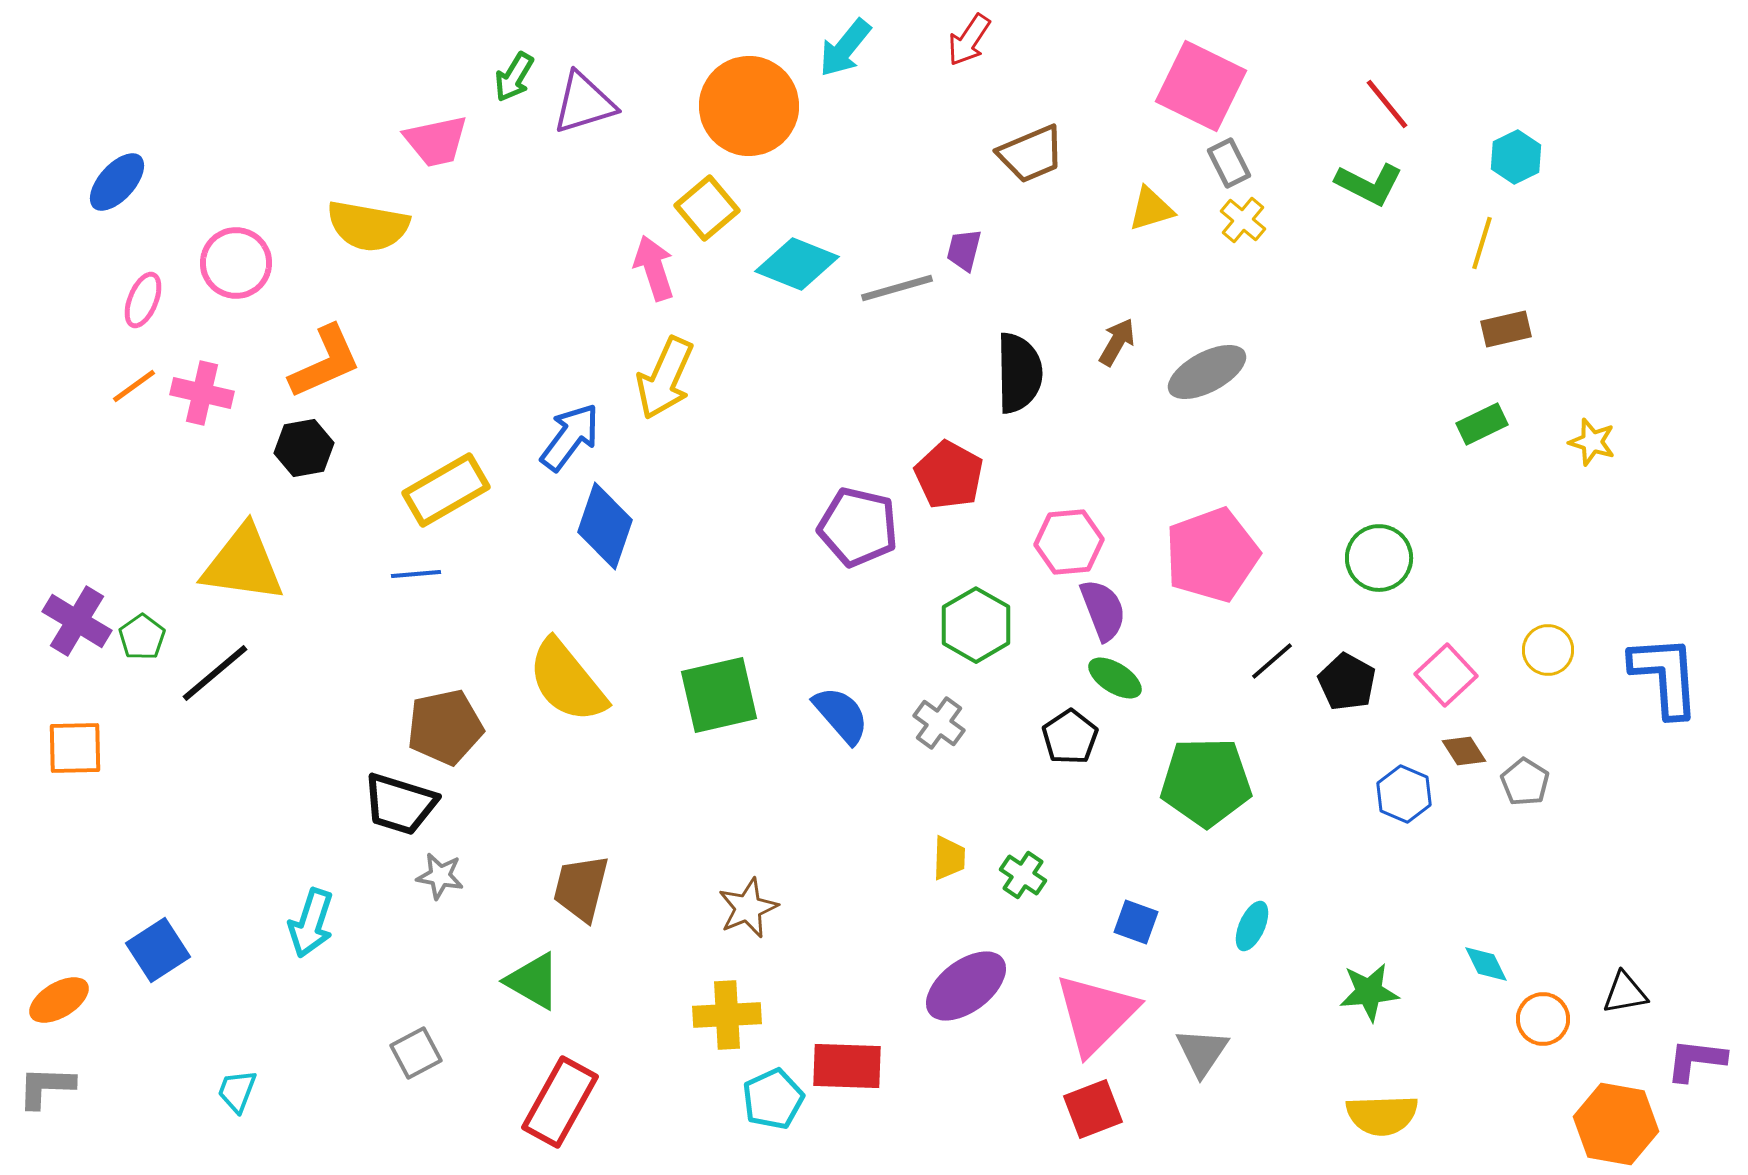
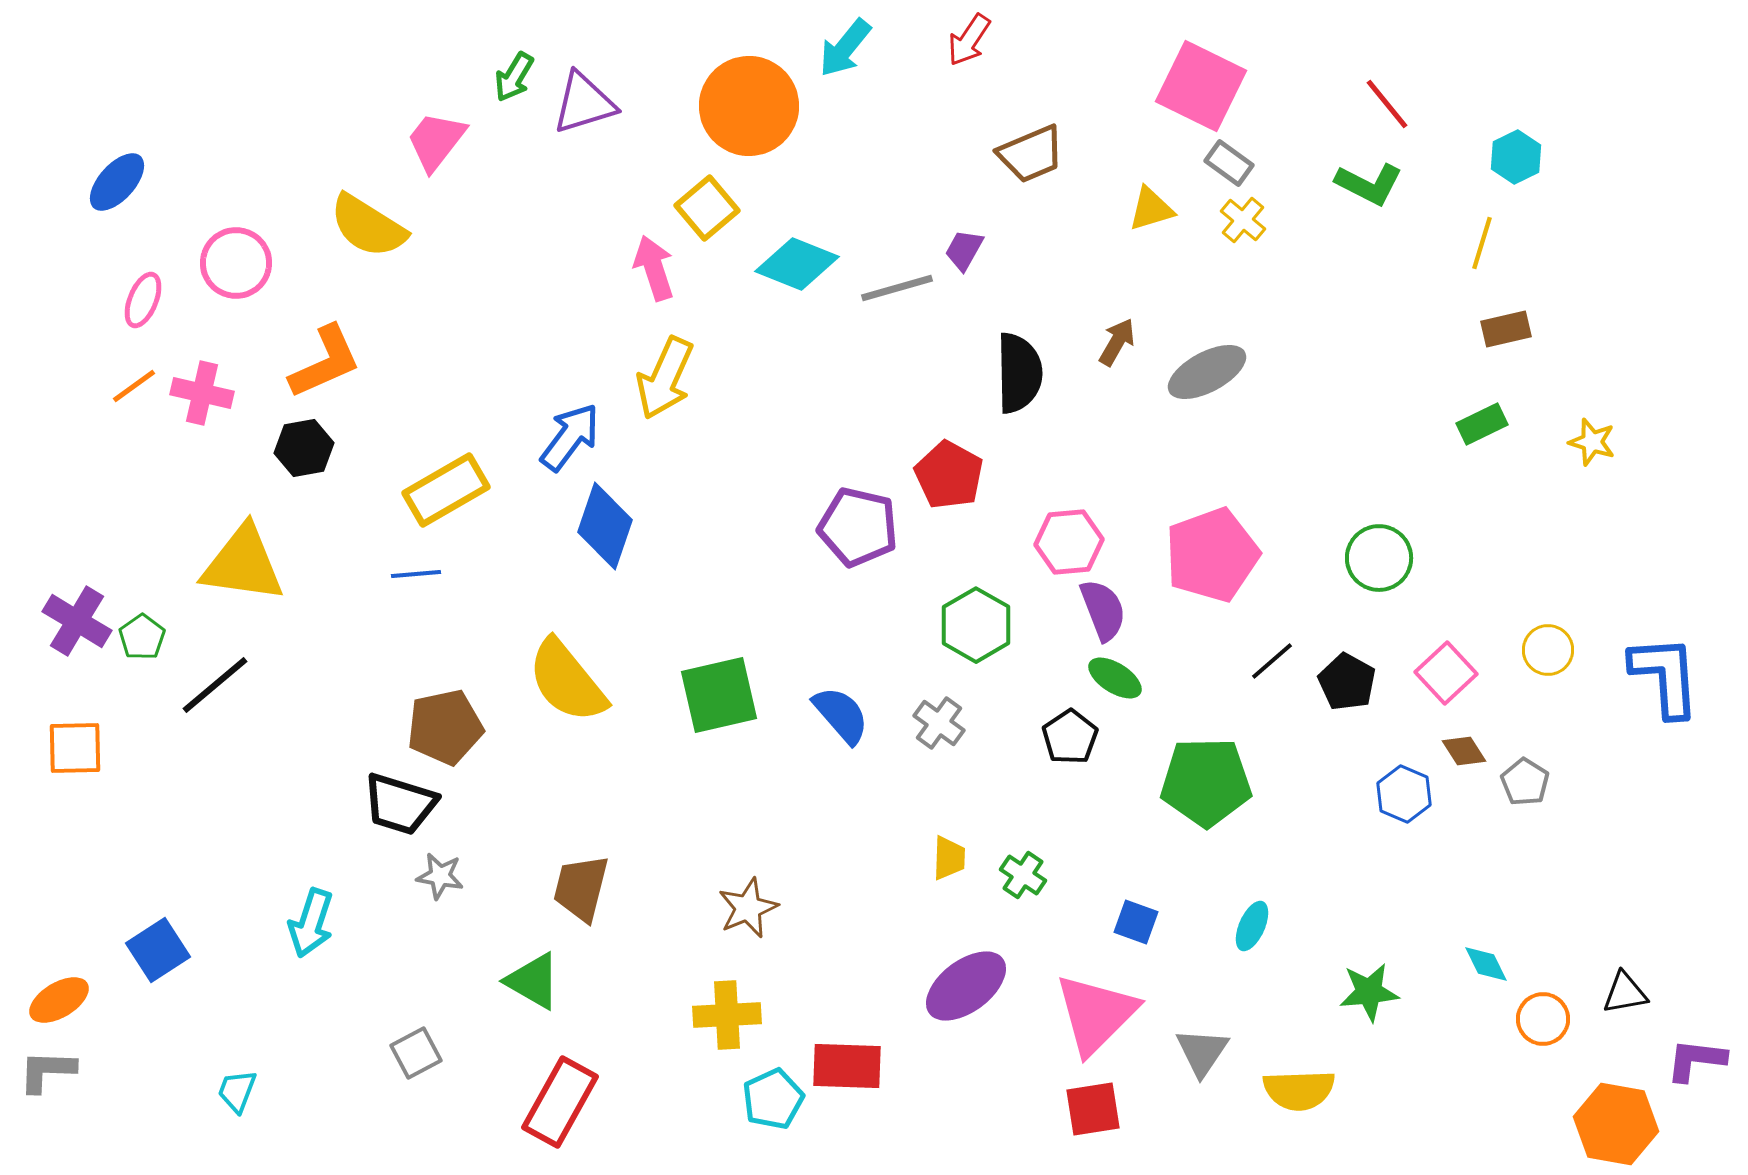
pink trapezoid at (436, 141): rotated 140 degrees clockwise
gray rectangle at (1229, 163): rotated 27 degrees counterclockwise
yellow semicircle at (368, 226): rotated 22 degrees clockwise
purple trapezoid at (964, 250): rotated 15 degrees clockwise
black line at (215, 673): moved 12 px down
pink square at (1446, 675): moved 2 px up
gray L-shape at (46, 1087): moved 1 px right, 16 px up
red square at (1093, 1109): rotated 12 degrees clockwise
yellow semicircle at (1382, 1115): moved 83 px left, 25 px up
